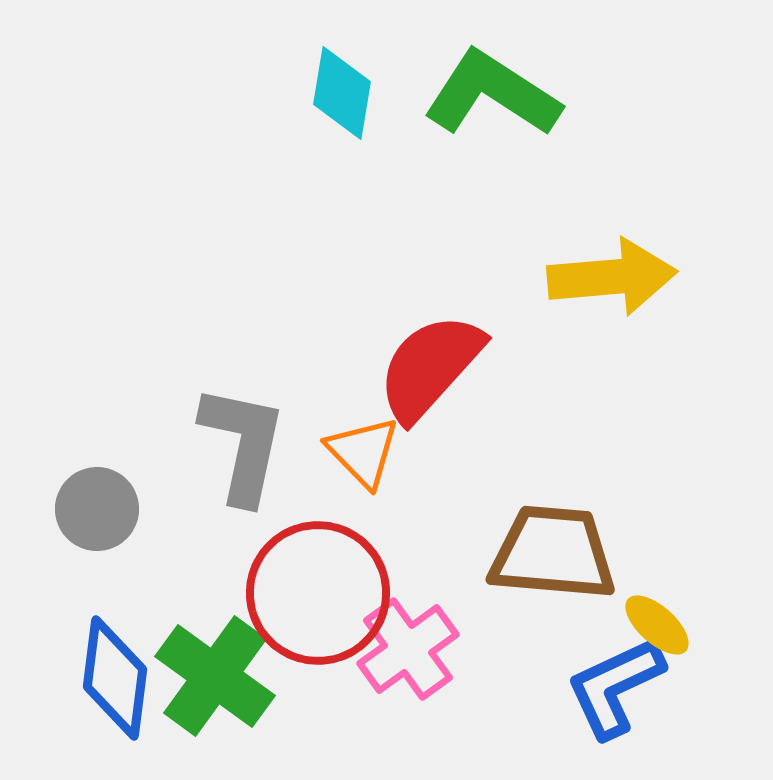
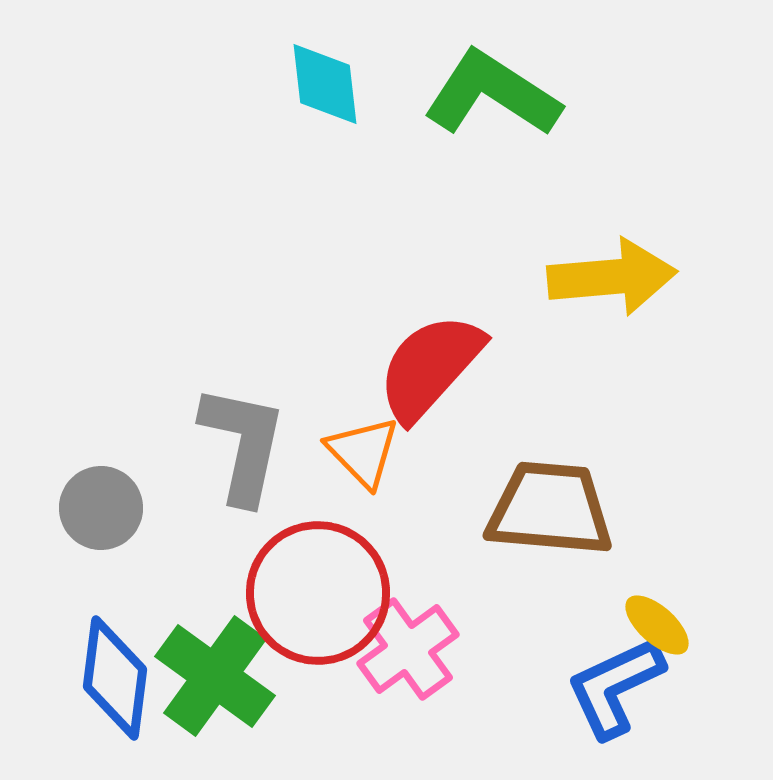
cyan diamond: moved 17 px left, 9 px up; rotated 16 degrees counterclockwise
gray circle: moved 4 px right, 1 px up
brown trapezoid: moved 3 px left, 44 px up
